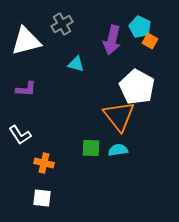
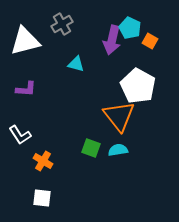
cyan pentagon: moved 10 px left, 1 px down
white triangle: moved 1 px left
white pentagon: moved 1 px right, 1 px up
green square: rotated 18 degrees clockwise
orange cross: moved 1 px left, 2 px up; rotated 18 degrees clockwise
